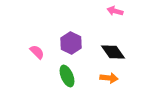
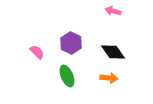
pink arrow: moved 2 px left
